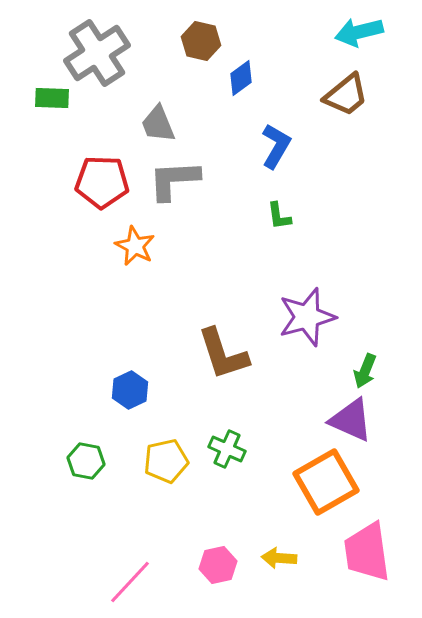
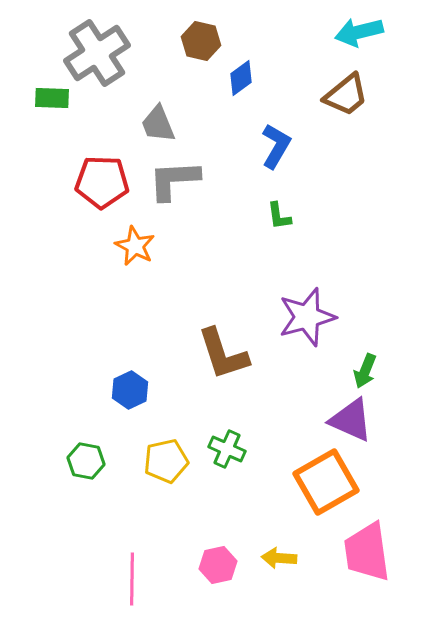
pink line: moved 2 px right, 3 px up; rotated 42 degrees counterclockwise
